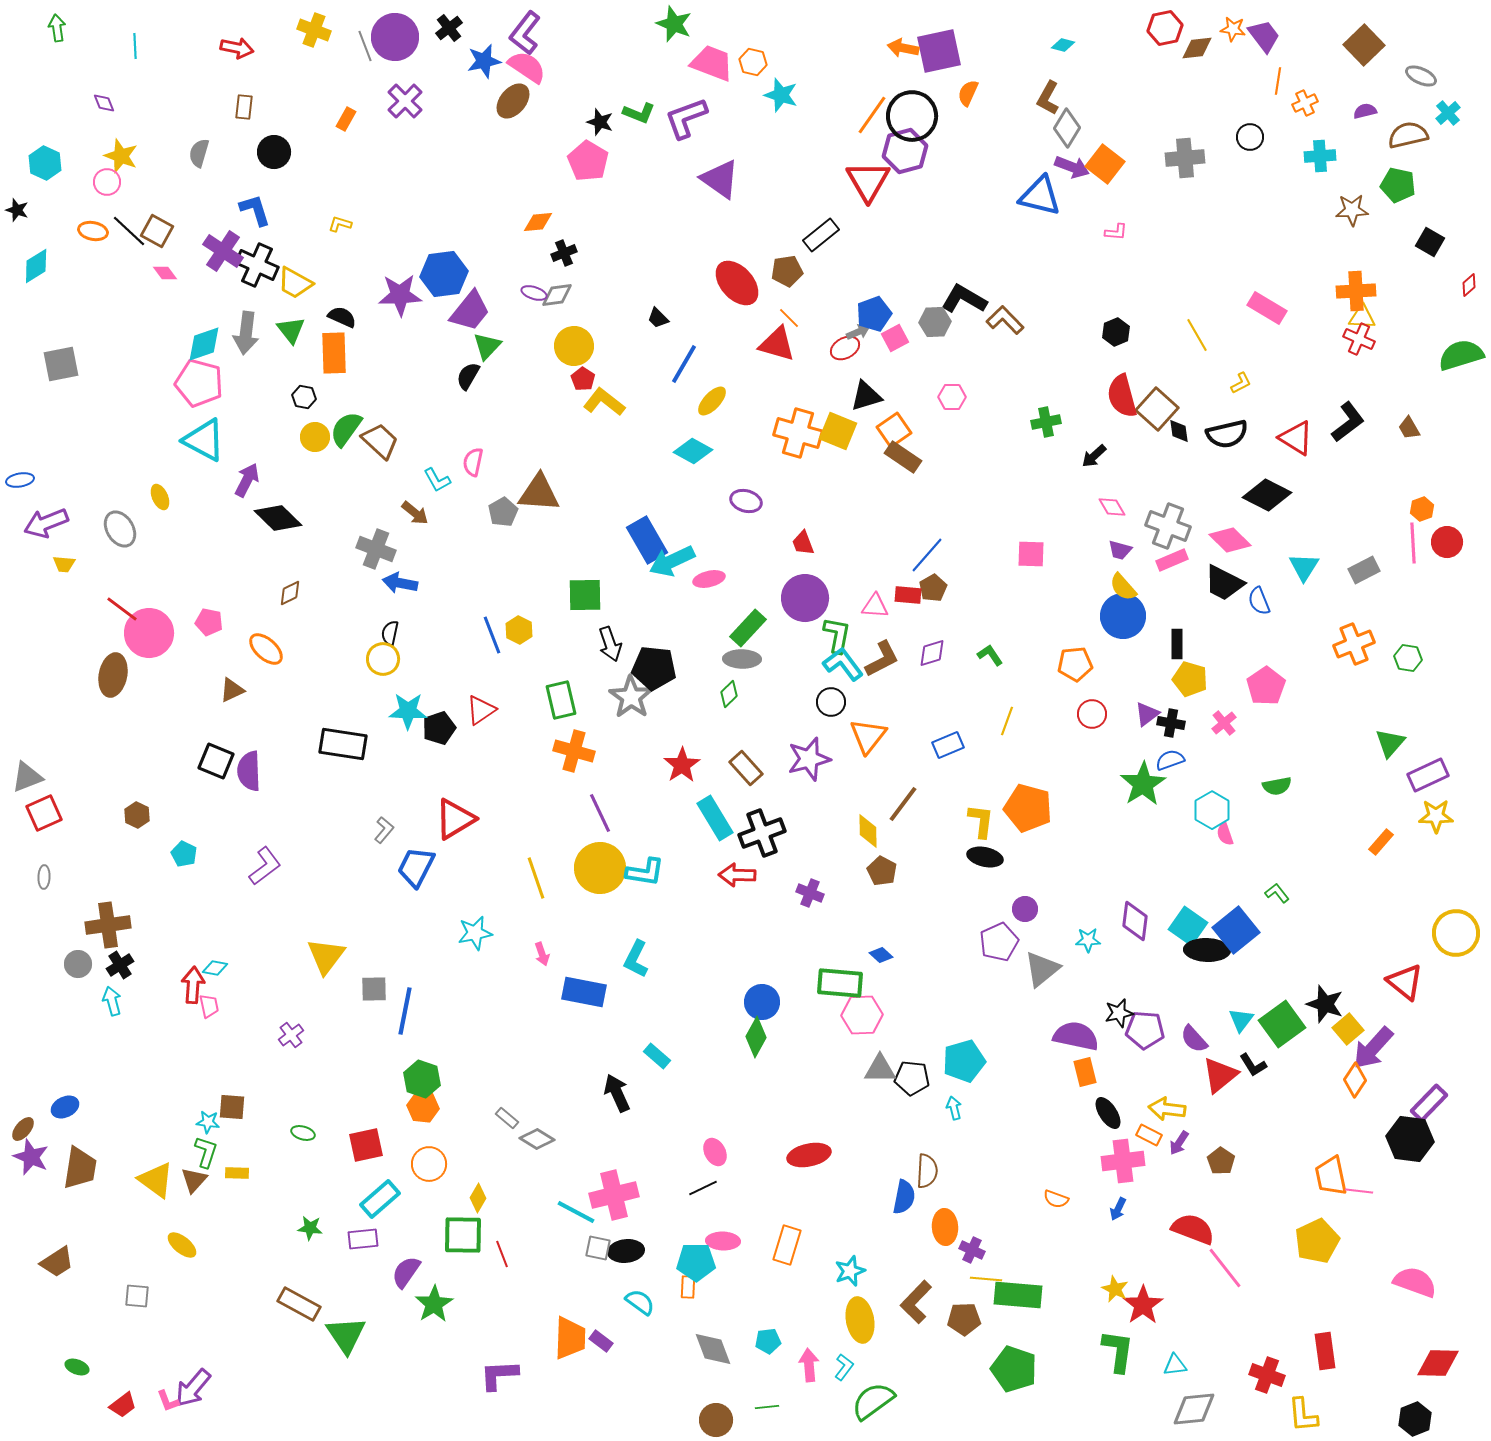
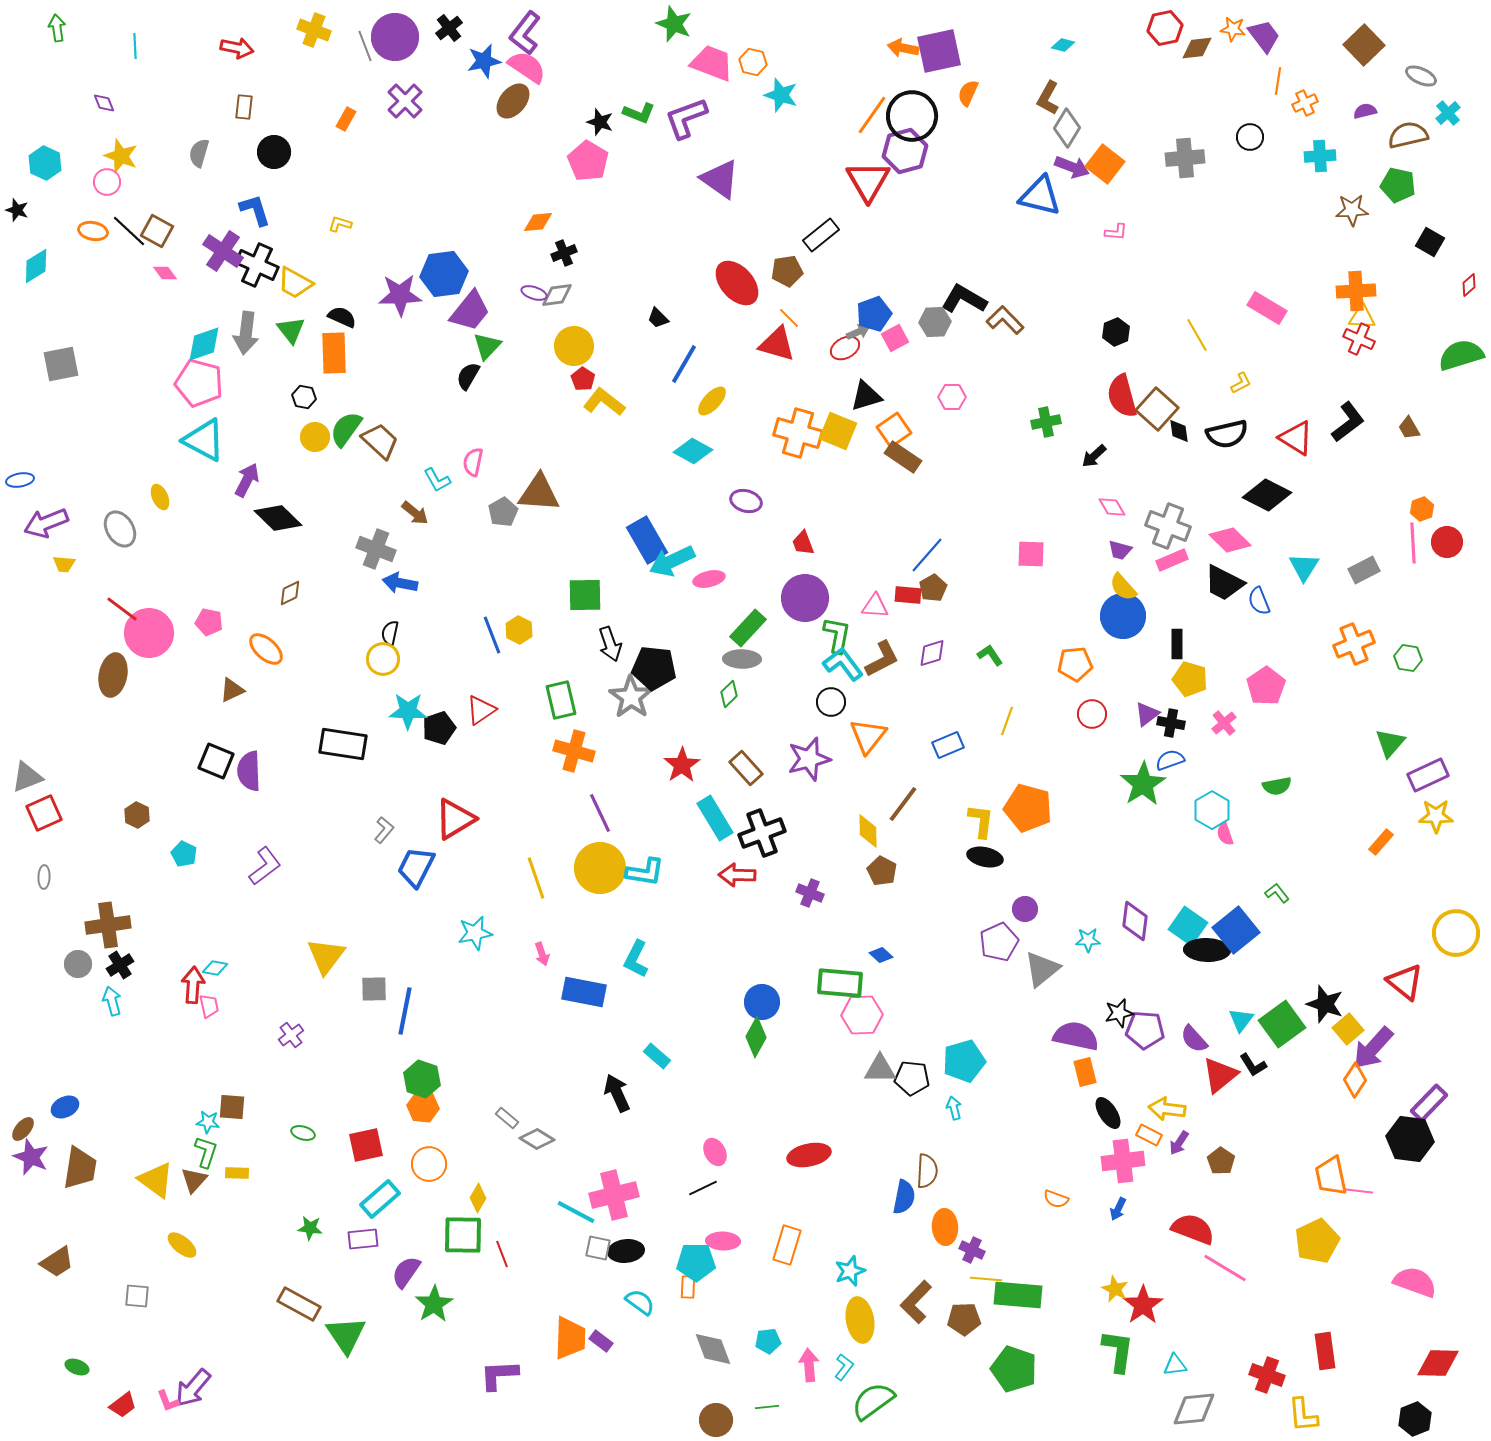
pink line at (1225, 1268): rotated 21 degrees counterclockwise
